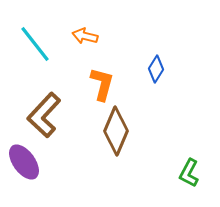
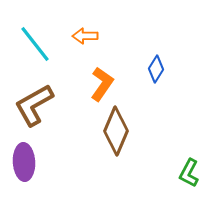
orange arrow: rotated 15 degrees counterclockwise
orange L-shape: rotated 20 degrees clockwise
brown L-shape: moved 10 px left, 10 px up; rotated 18 degrees clockwise
purple ellipse: rotated 33 degrees clockwise
